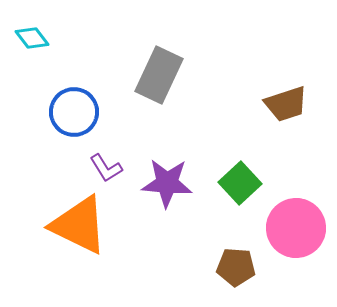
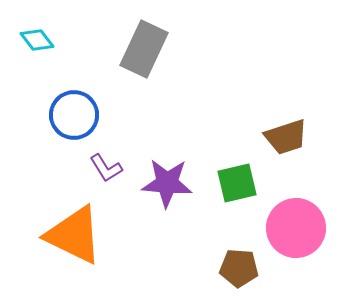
cyan diamond: moved 5 px right, 2 px down
gray rectangle: moved 15 px left, 26 px up
brown trapezoid: moved 33 px down
blue circle: moved 3 px down
green square: moved 3 px left; rotated 30 degrees clockwise
orange triangle: moved 5 px left, 10 px down
brown pentagon: moved 3 px right, 1 px down
